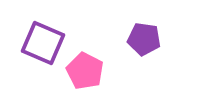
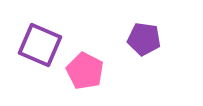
purple square: moved 3 px left, 2 px down
